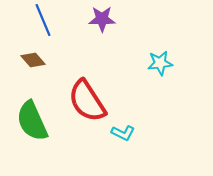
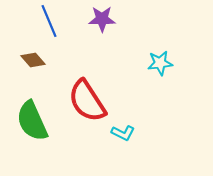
blue line: moved 6 px right, 1 px down
